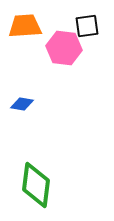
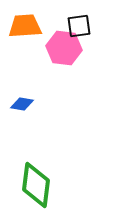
black square: moved 8 px left
